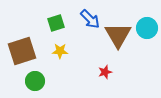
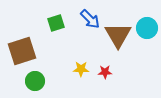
yellow star: moved 21 px right, 18 px down
red star: rotated 16 degrees clockwise
